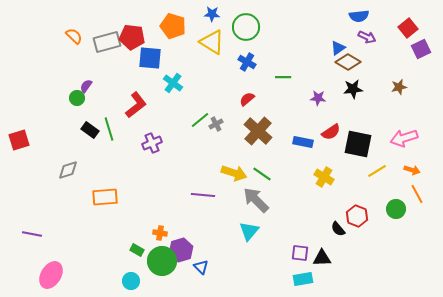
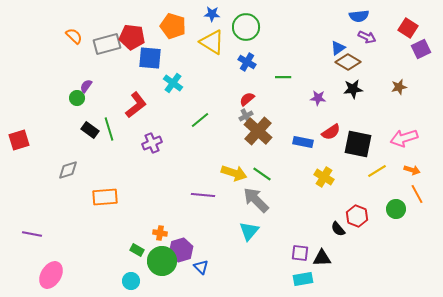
red square at (408, 28): rotated 18 degrees counterclockwise
gray rectangle at (107, 42): moved 2 px down
gray cross at (216, 124): moved 30 px right, 8 px up
